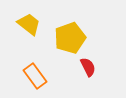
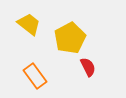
yellow pentagon: rotated 8 degrees counterclockwise
